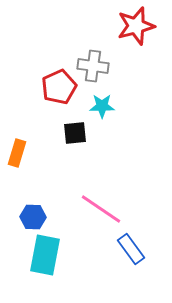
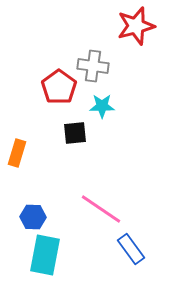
red pentagon: rotated 12 degrees counterclockwise
